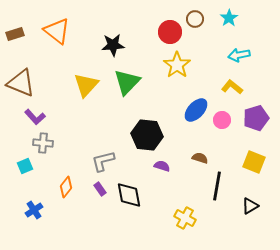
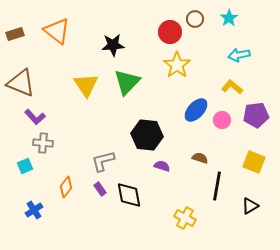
yellow triangle: rotated 16 degrees counterclockwise
purple pentagon: moved 3 px up; rotated 10 degrees clockwise
